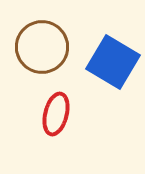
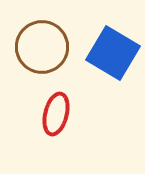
blue square: moved 9 px up
